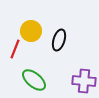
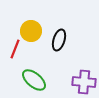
purple cross: moved 1 px down
